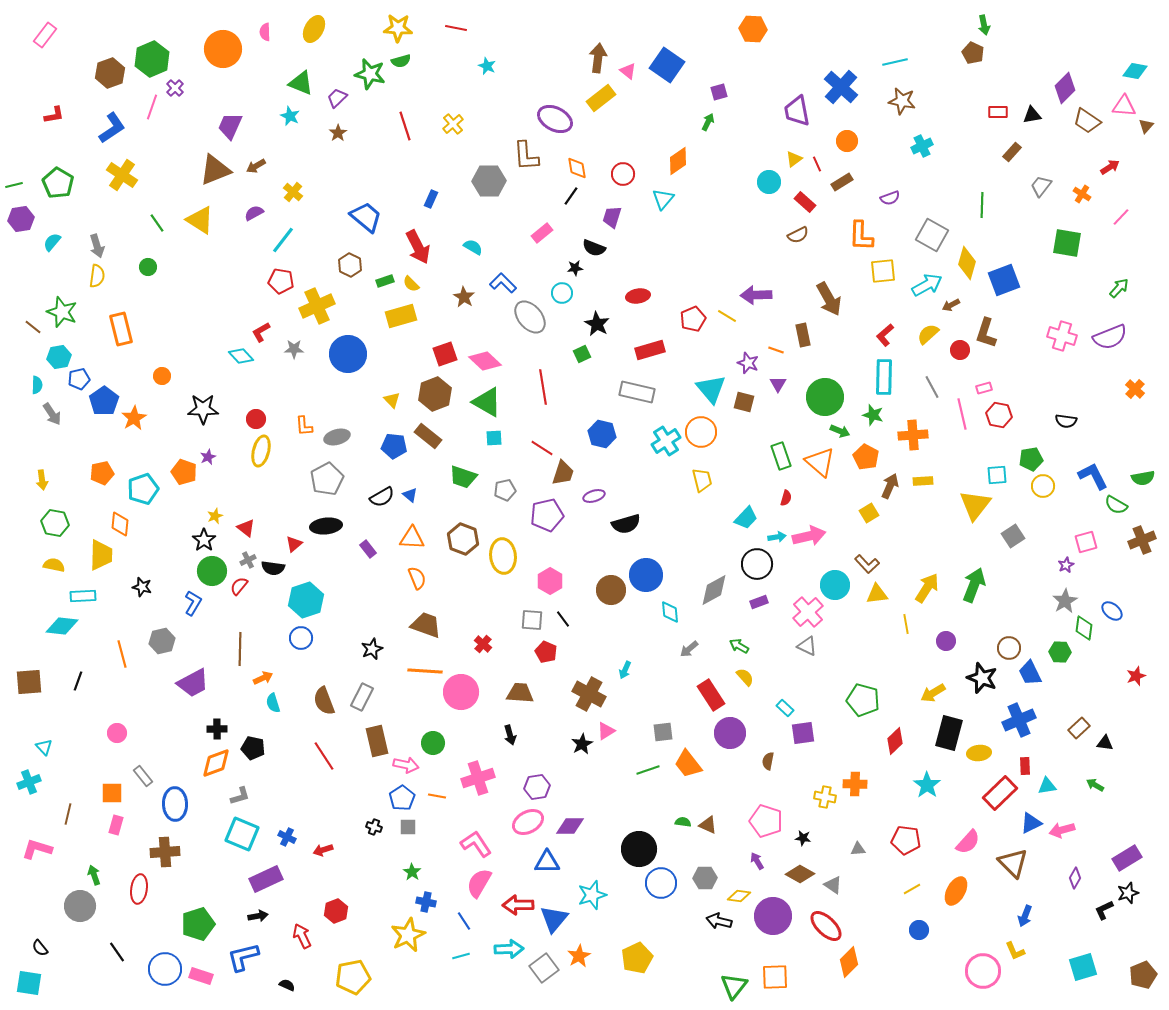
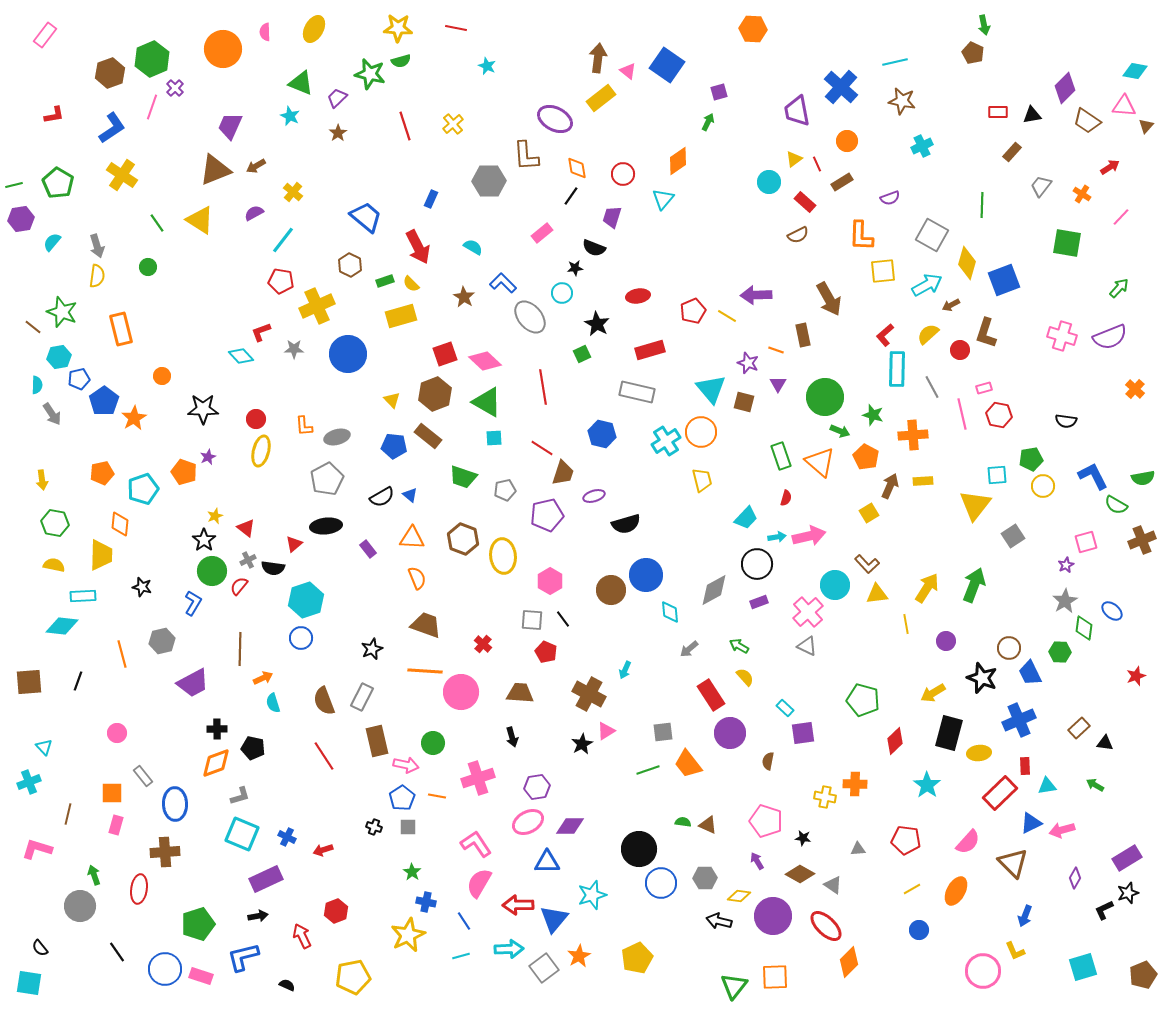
red pentagon at (693, 319): moved 8 px up
red L-shape at (261, 332): rotated 10 degrees clockwise
cyan rectangle at (884, 377): moved 13 px right, 8 px up
black arrow at (510, 735): moved 2 px right, 2 px down
